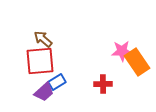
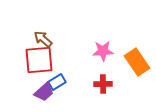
pink star: moved 19 px left
red square: moved 1 px left, 1 px up
